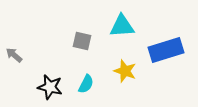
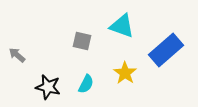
cyan triangle: rotated 24 degrees clockwise
blue rectangle: rotated 24 degrees counterclockwise
gray arrow: moved 3 px right
yellow star: moved 2 px down; rotated 15 degrees clockwise
black star: moved 2 px left
